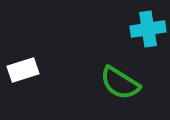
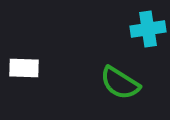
white rectangle: moved 1 px right, 2 px up; rotated 20 degrees clockwise
